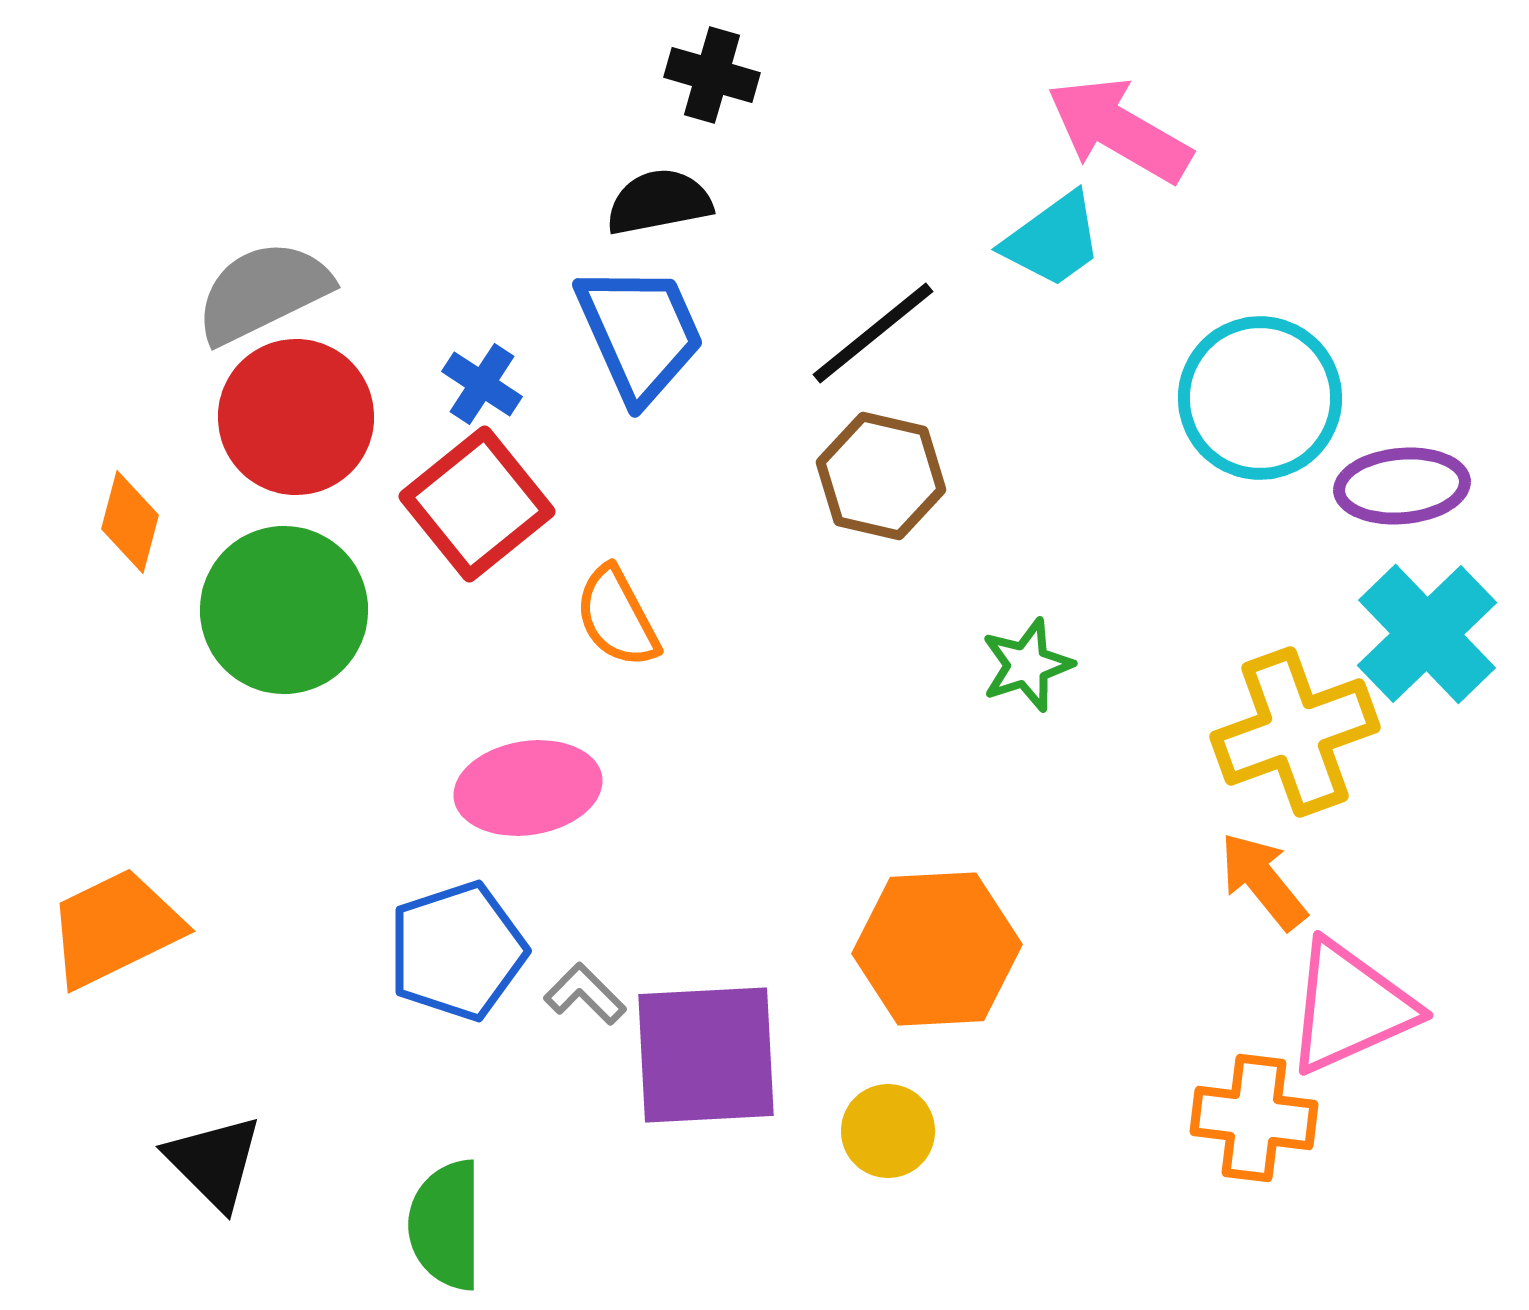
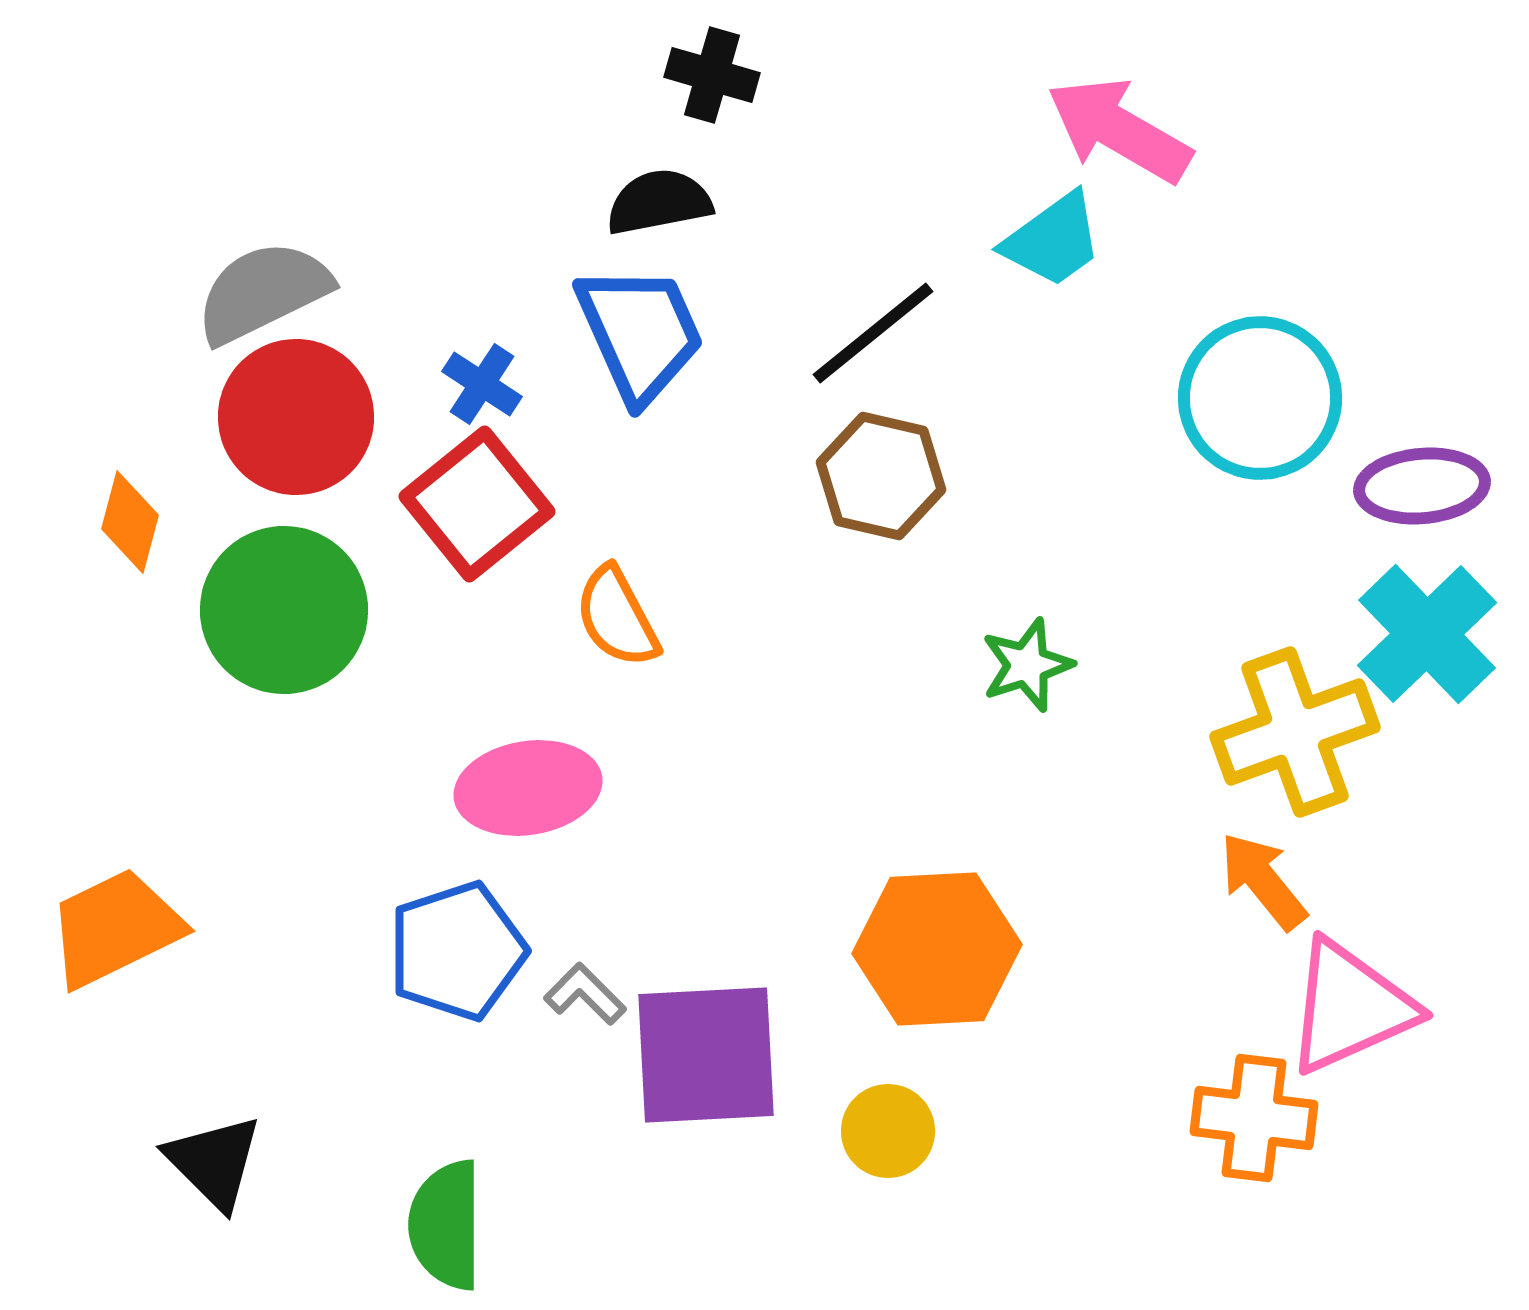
purple ellipse: moved 20 px right
